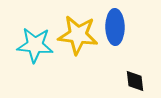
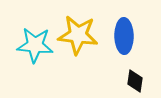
blue ellipse: moved 9 px right, 9 px down
black diamond: rotated 15 degrees clockwise
